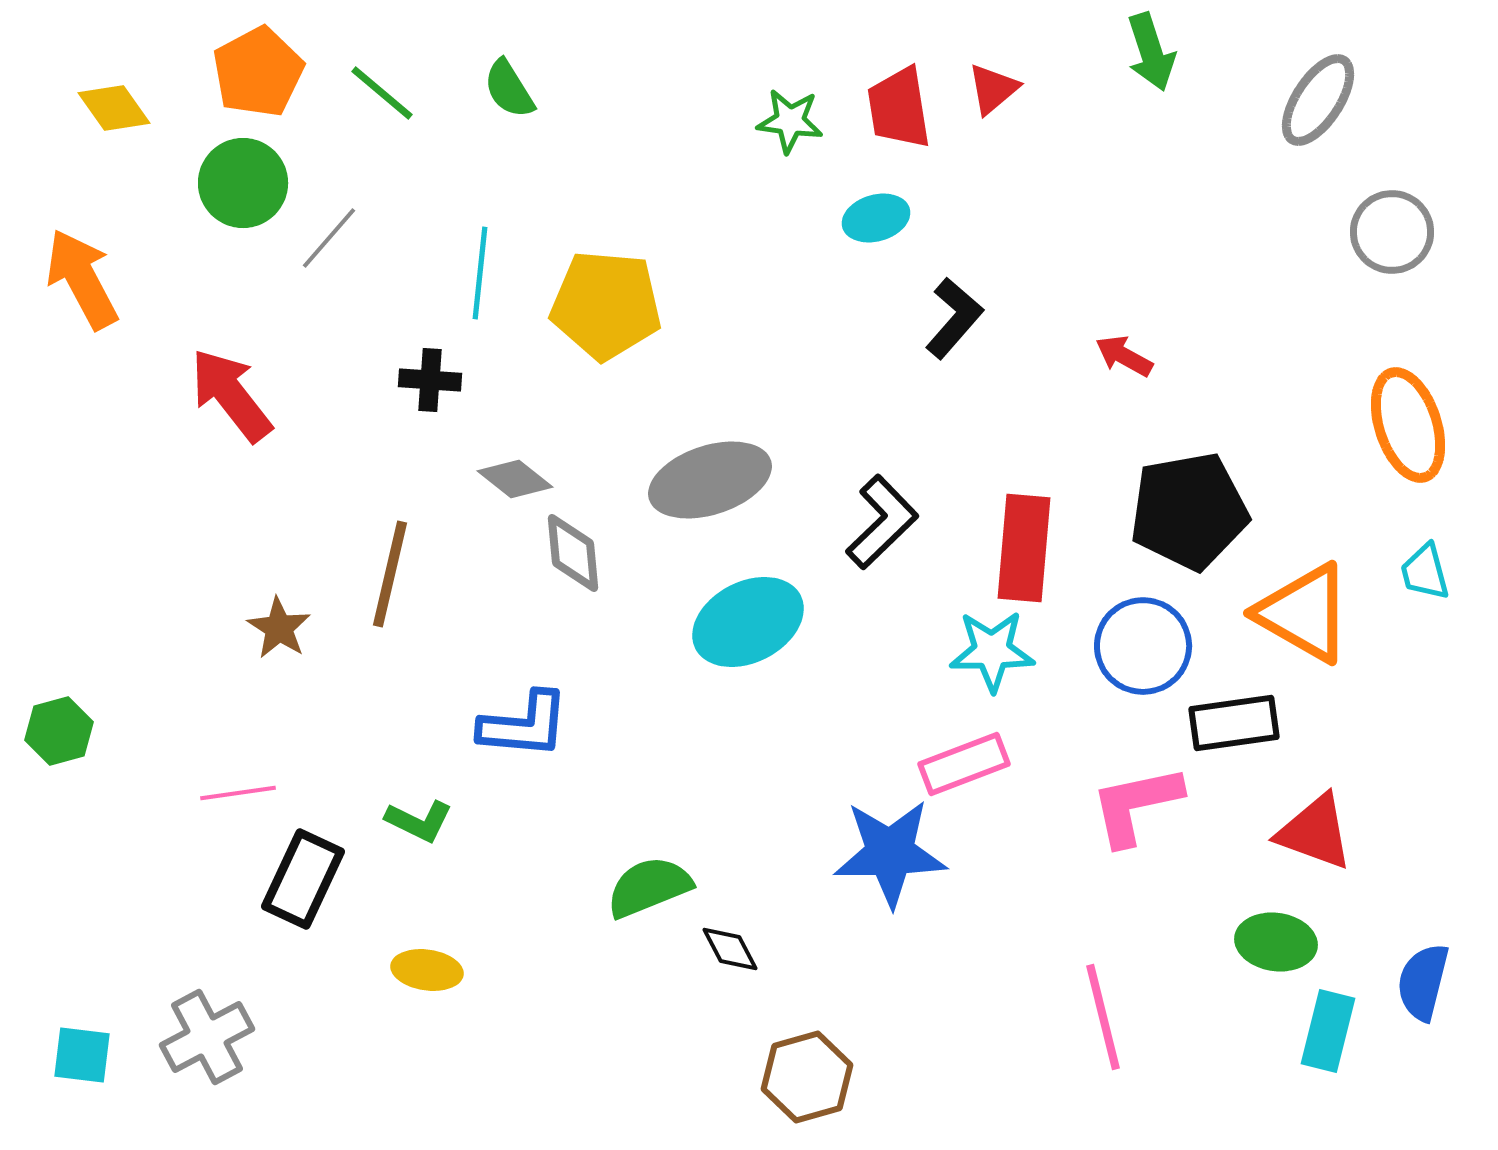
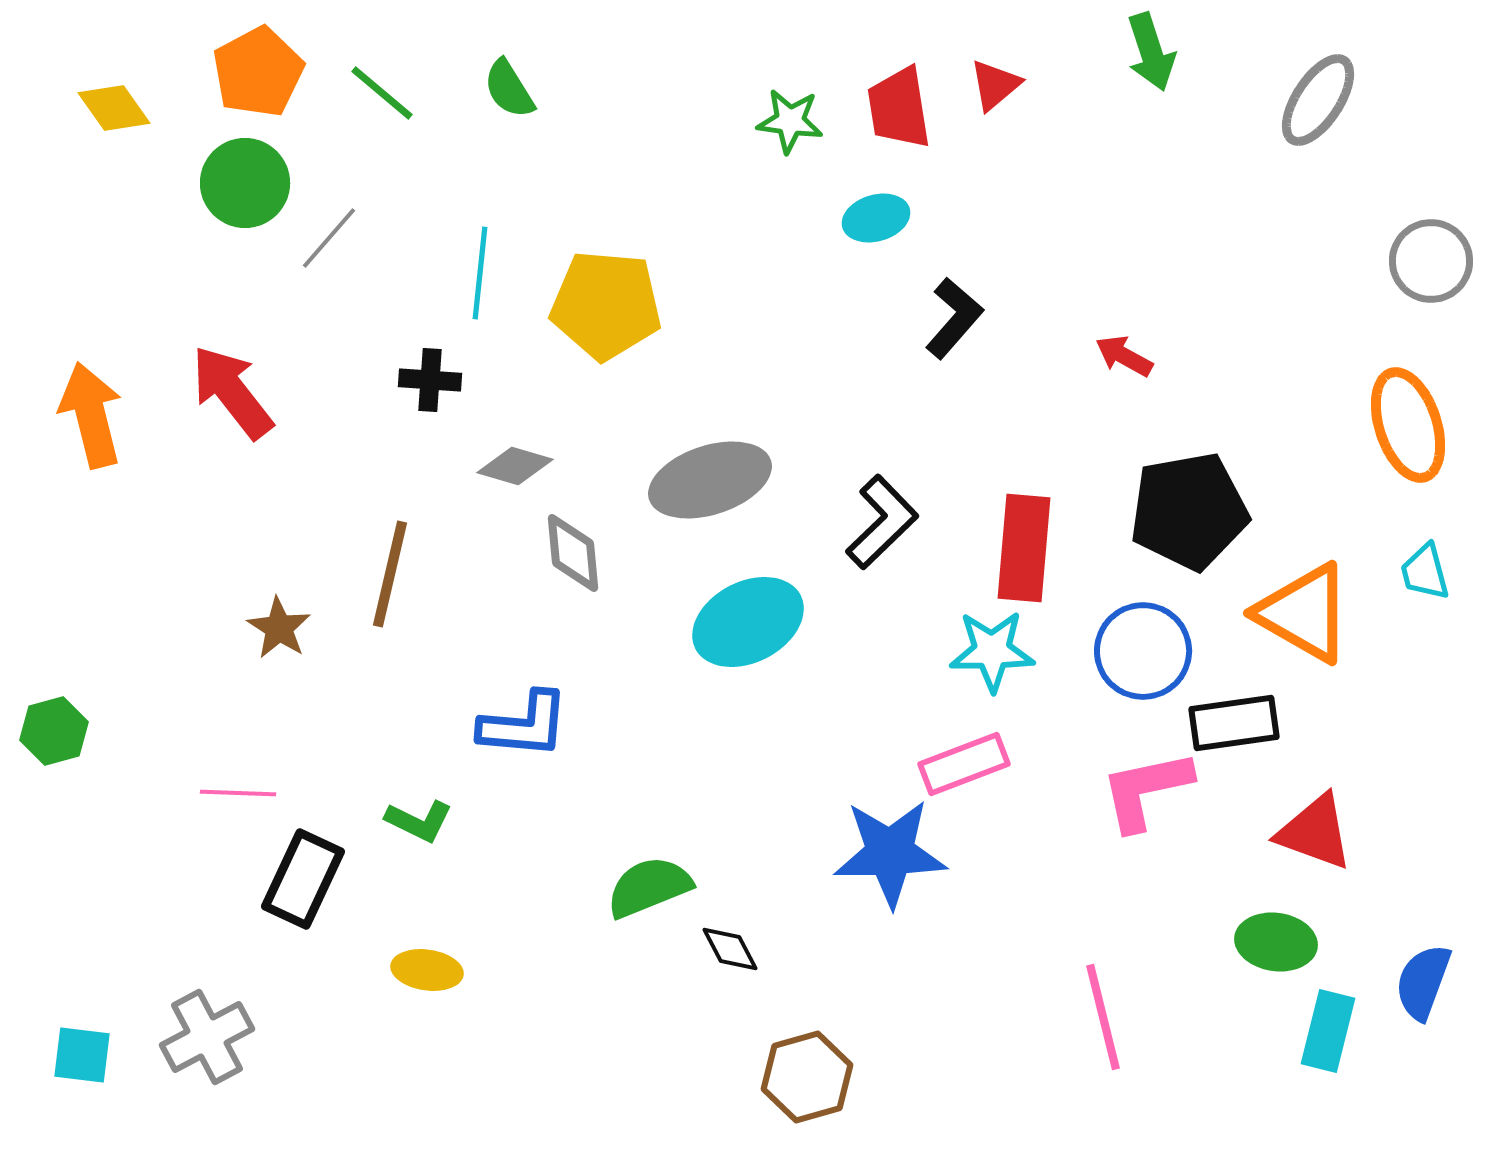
red triangle at (993, 89): moved 2 px right, 4 px up
green circle at (243, 183): moved 2 px right
gray circle at (1392, 232): moved 39 px right, 29 px down
orange arrow at (82, 279): moved 9 px right, 136 px down; rotated 14 degrees clockwise
red arrow at (231, 395): moved 1 px right, 3 px up
gray diamond at (515, 479): moved 13 px up; rotated 22 degrees counterclockwise
blue circle at (1143, 646): moved 5 px down
green hexagon at (59, 731): moved 5 px left
pink line at (238, 793): rotated 10 degrees clockwise
pink L-shape at (1136, 805): moved 10 px right, 15 px up
blue semicircle at (1423, 982): rotated 6 degrees clockwise
